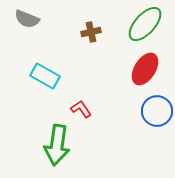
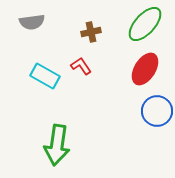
gray semicircle: moved 5 px right, 3 px down; rotated 30 degrees counterclockwise
red L-shape: moved 43 px up
